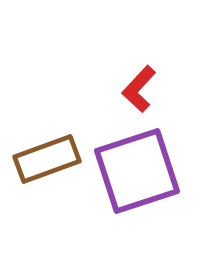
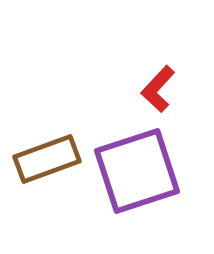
red L-shape: moved 19 px right
